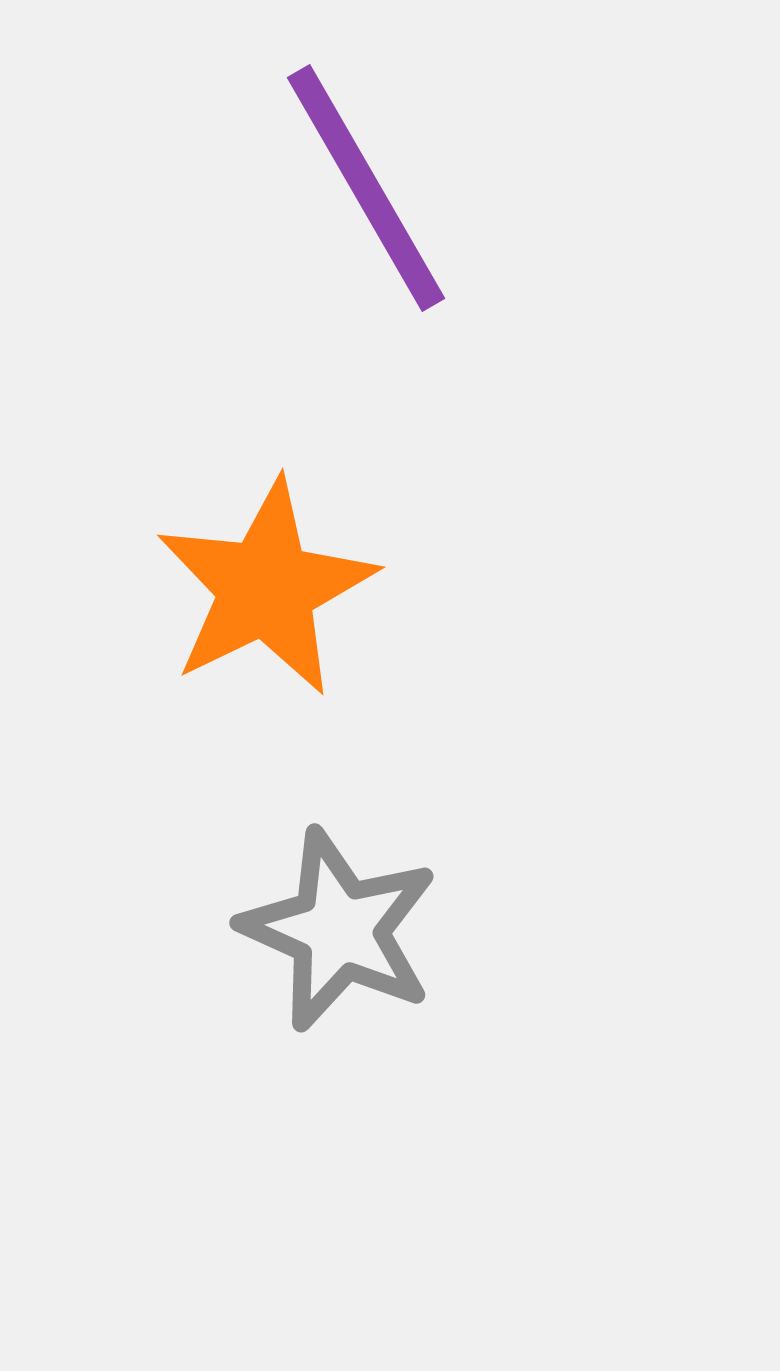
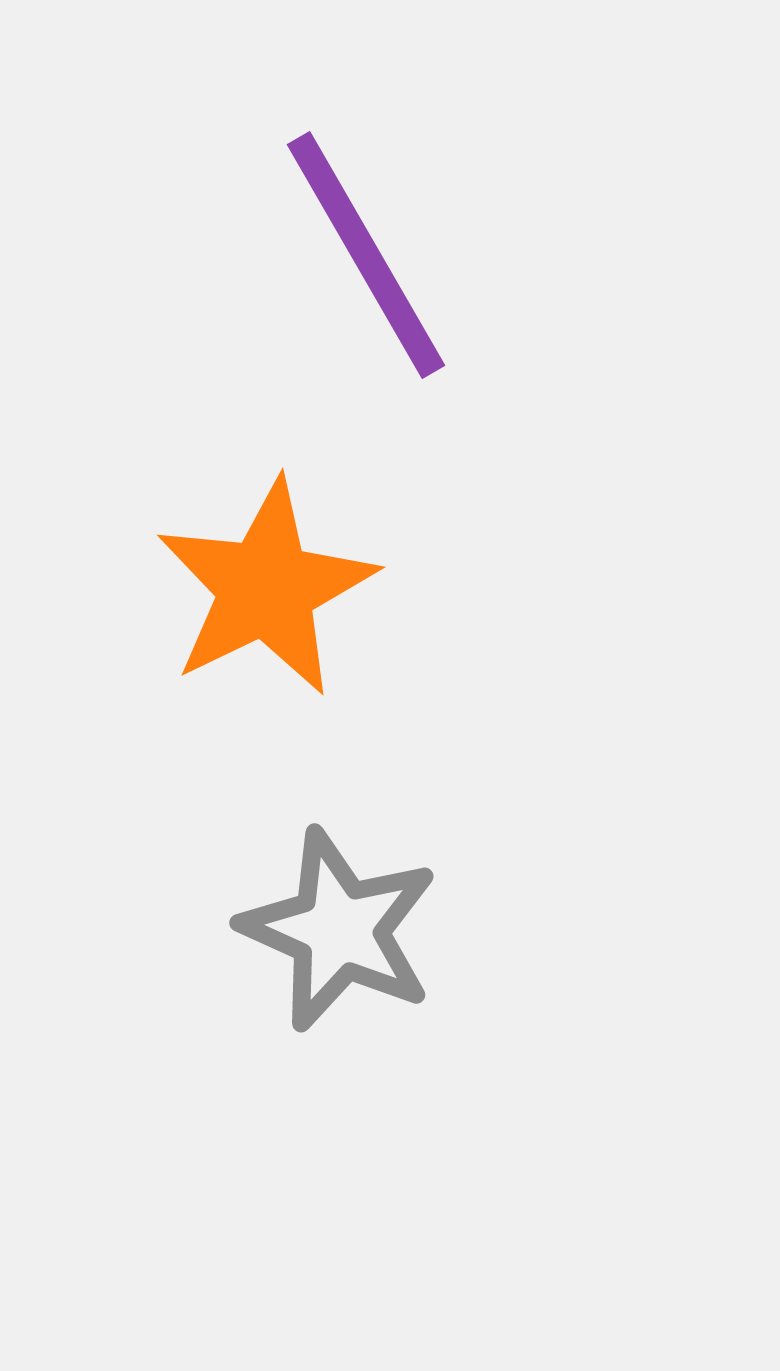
purple line: moved 67 px down
